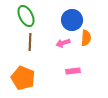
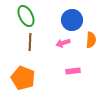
orange semicircle: moved 5 px right, 2 px down
